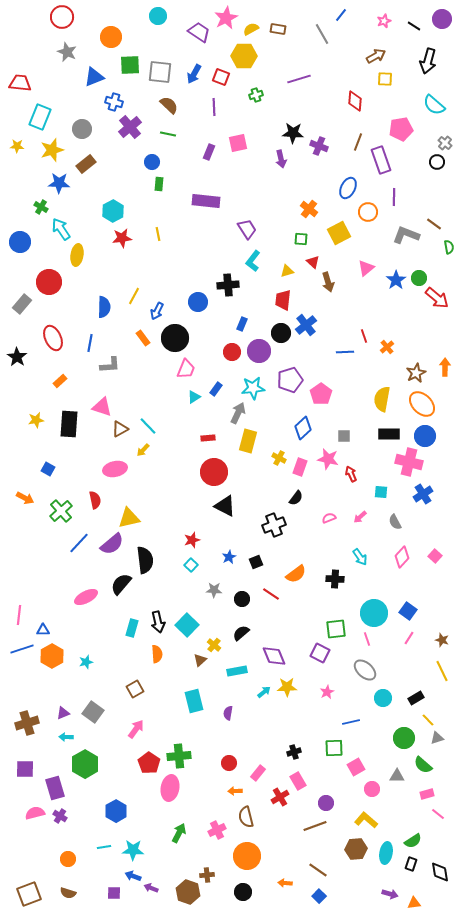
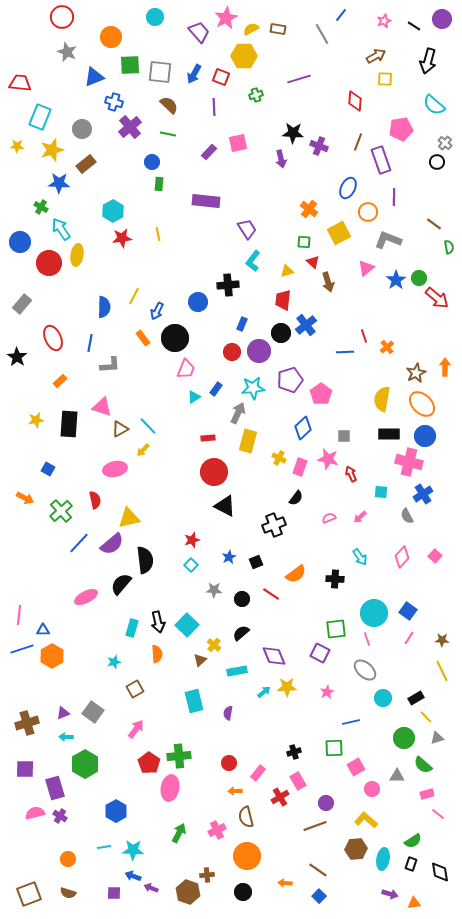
cyan circle at (158, 16): moved 3 px left, 1 px down
purple trapezoid at (199, 32): rotated 15 degrees clockwise
purple rectangle at (209, 152): rotated 21 degrees clockwise
gray L-shape at (406, 235): moved 18 px left, 5 px down
green square at (301, 239): moved 3 px right, 3 px down
red circle at (49, 282): moved 19 px up
gray semicircle at (395, 522): moved 12 px right, 6 px up
brown star at (442, 640): rotated 16 degrees counterclockwise
cyan star at (86, 662): moved 28 px right
yellow line at (428, 720): moved 2 px left, 3 px up
cyan ellipse at (386, 853): moved 3 px left, 6 px down
